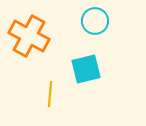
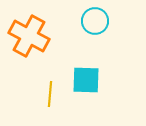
cyan square: moved 11 px down; rotated 16 degrees clockwise
